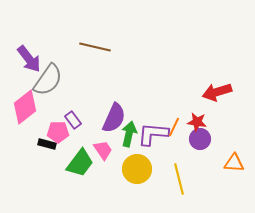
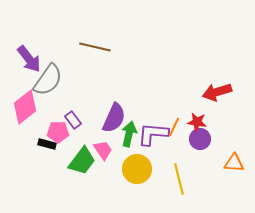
green trapezoid: moved 2 px right, 2 px up
